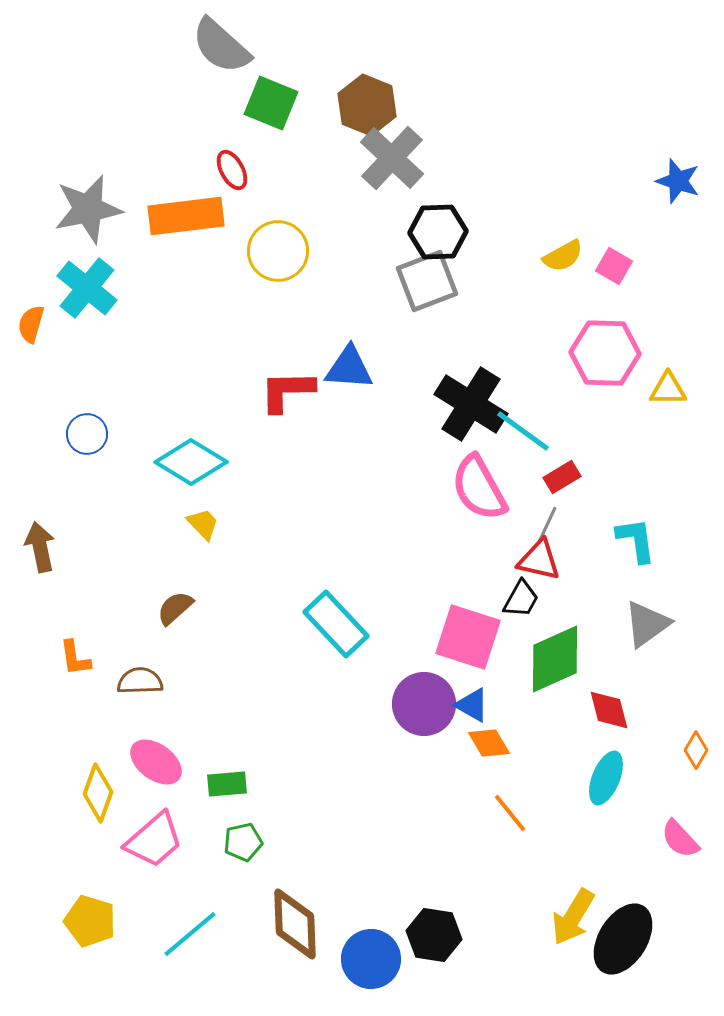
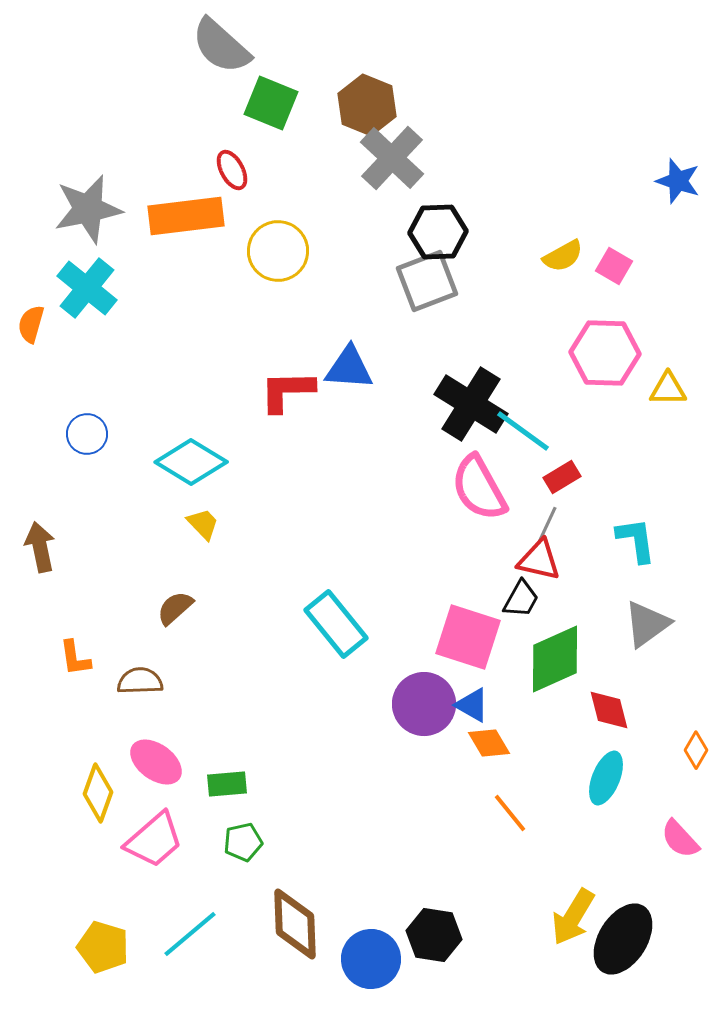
cyan rectangle at (336, 624): rotated 4 degrees clockwise
yellow pentagon at (90, 921): moved 13 px right, 26 px down
